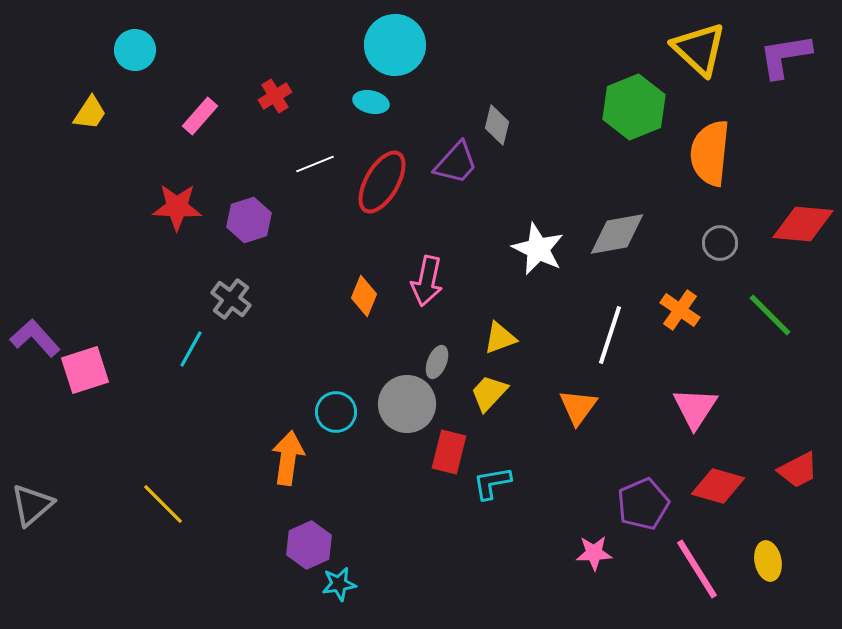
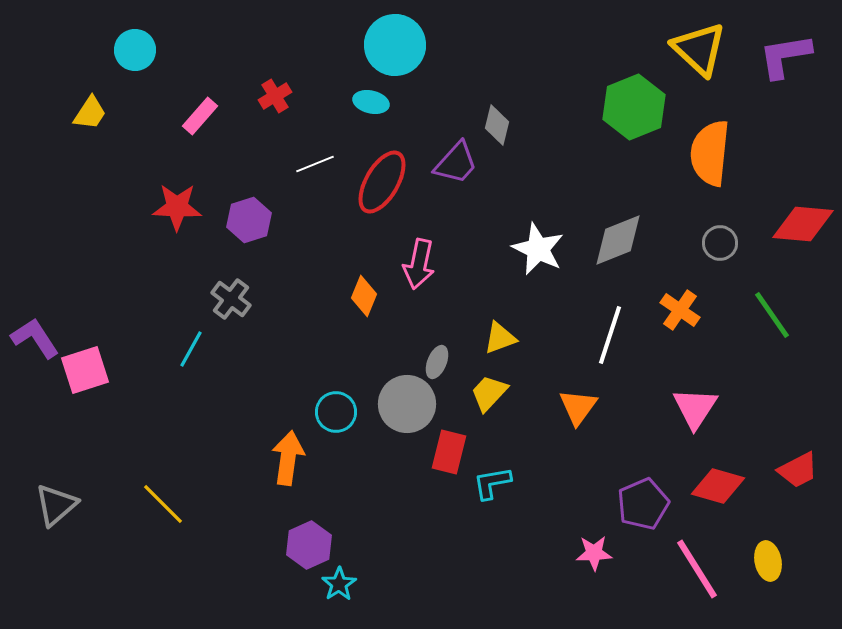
gray diamond at (617, 234): moved 1 px right, 6 px down; rotated 12 degrees counterclockwise
pink arrow at (427, 281): moved 8 px left, 17 px up
green line at (770, 315): moved 2 px right; rotated 10 degrees clockwise
purple L-shape at (35, 338): rotated 9 degrees clockwise
gray triangle at (32, 505): moved 24 px right
cyan star at (339, 584): rotated 24 degrees counterclockwise
